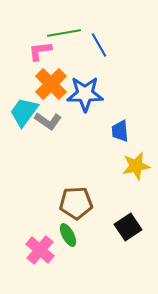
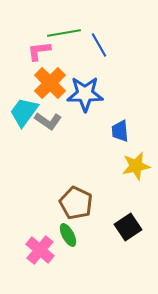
pink L-shape: moved 1 px left
orange cross: moved 1 px left, 1 px up
brown pentagon: rotated 28 degrees clockwise
